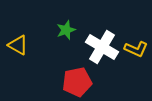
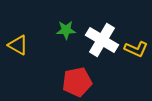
green star: rotated 18 degrees clockwise
white cross: moved 7 px up
